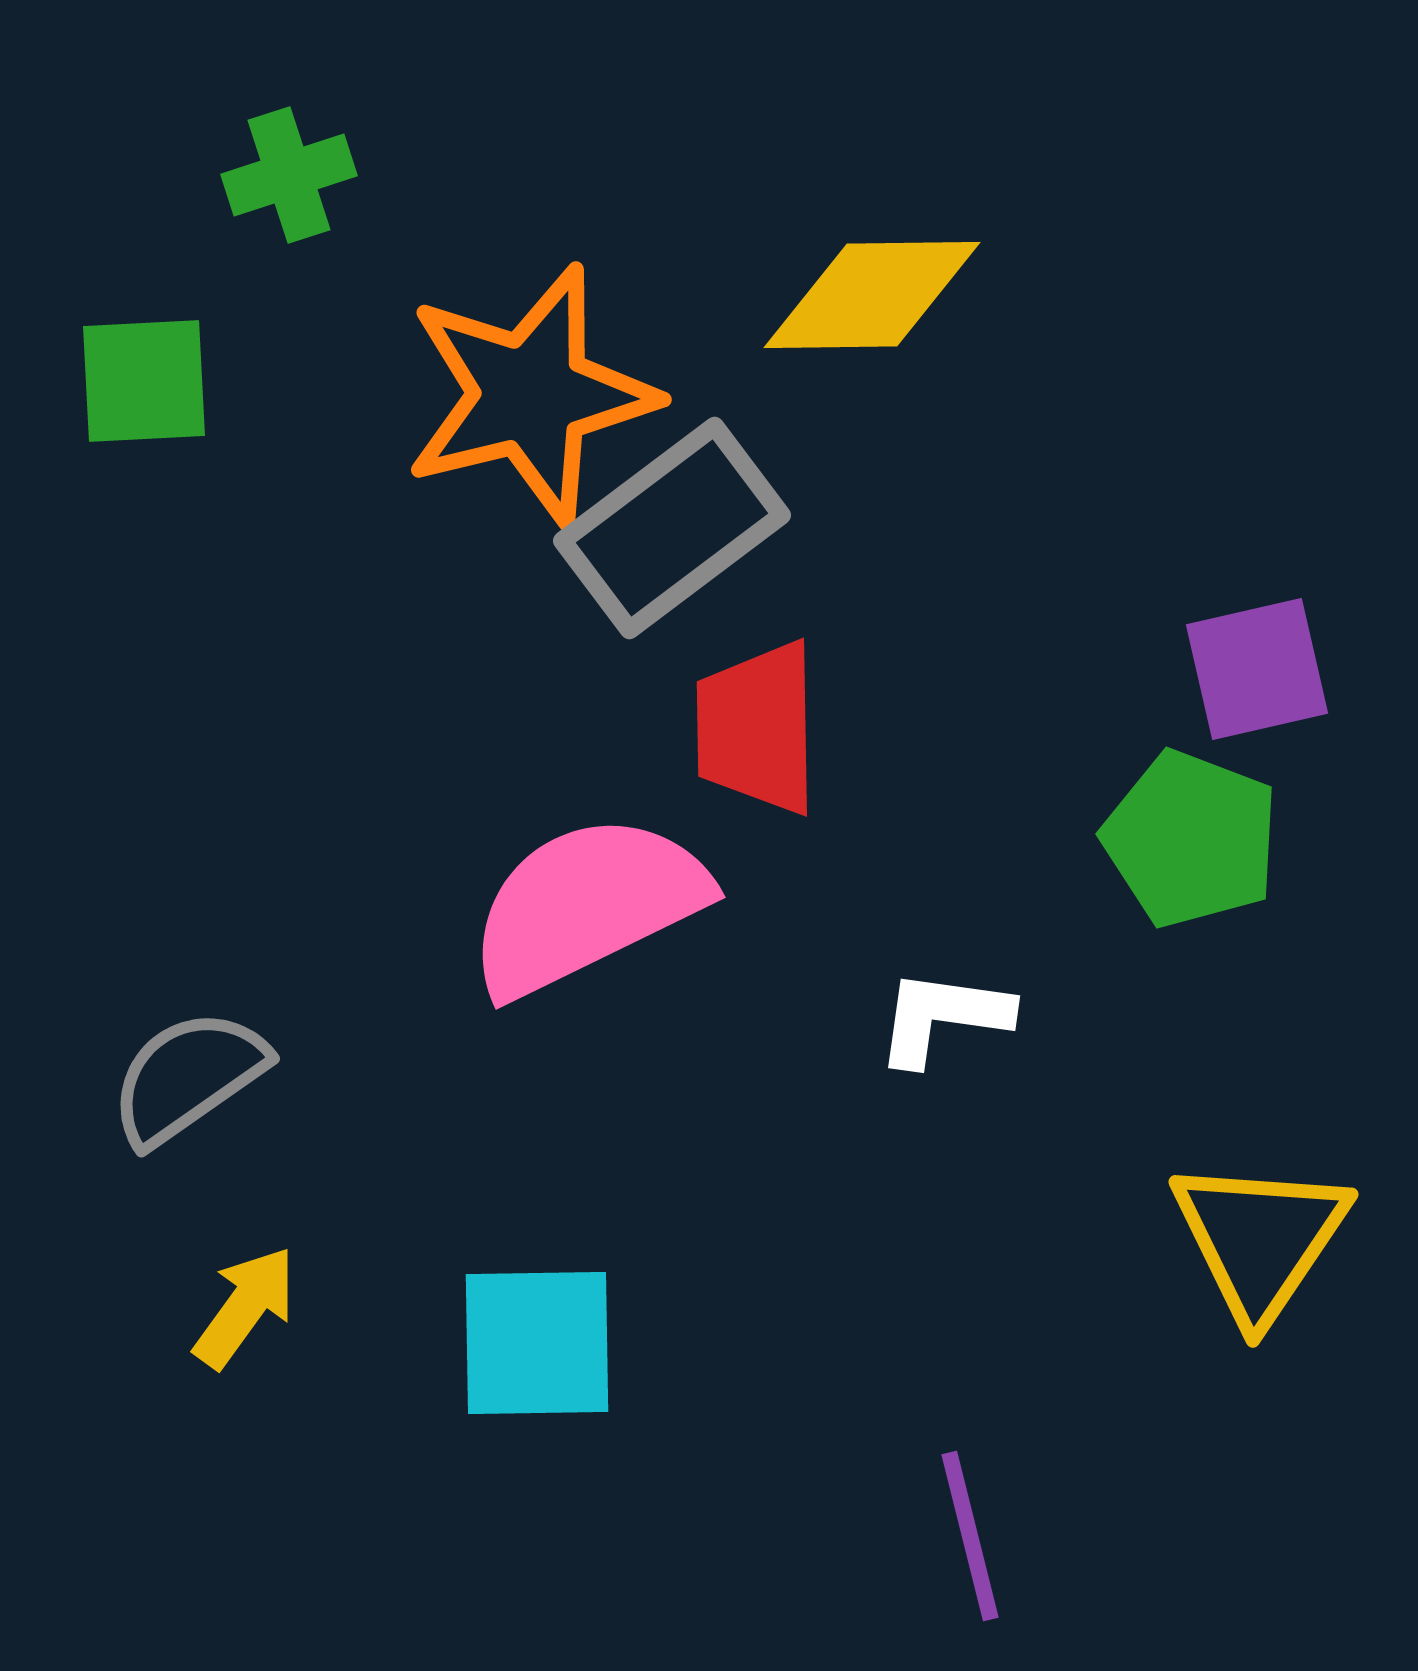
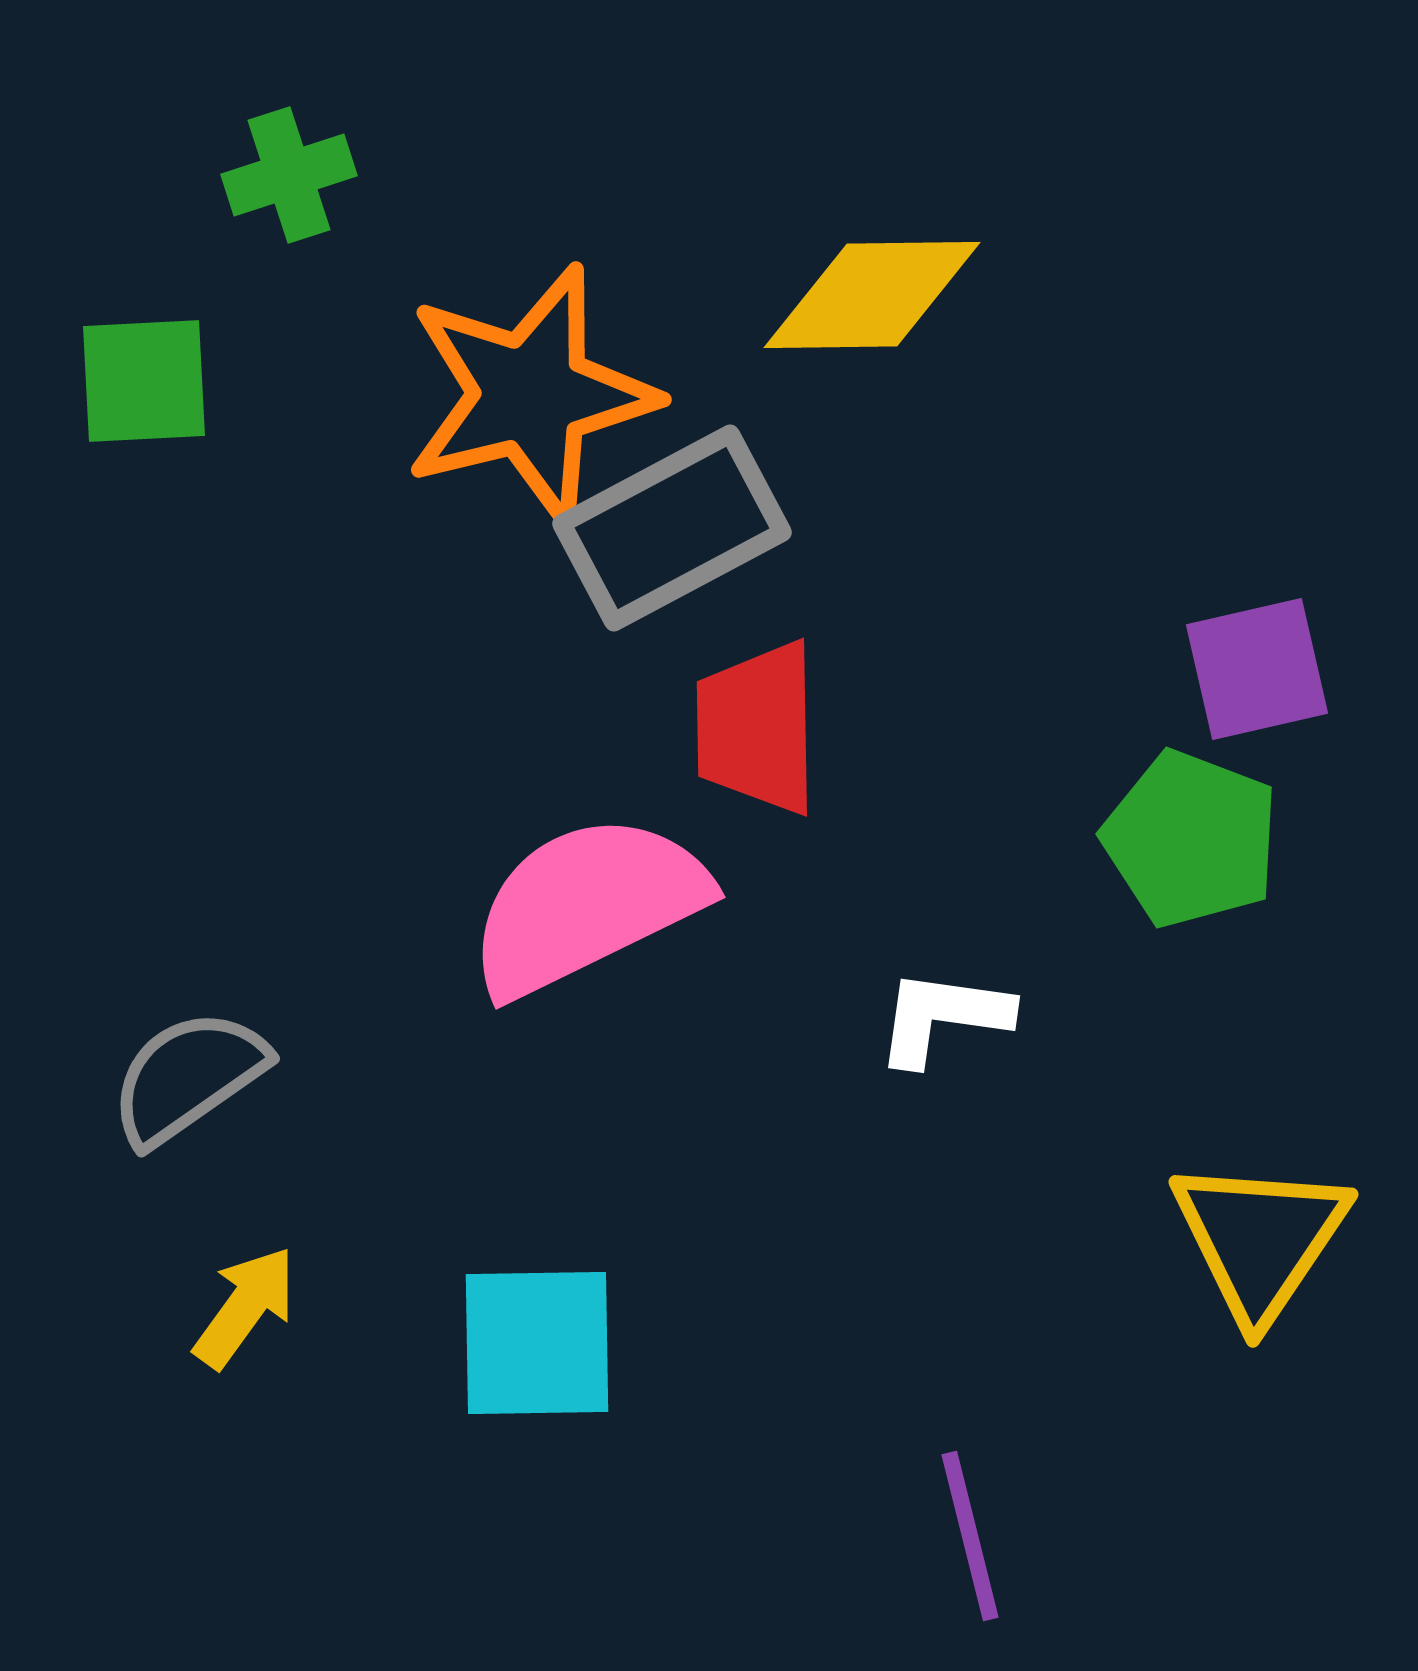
gray rectangle: rotated 9 degrees clockwise
